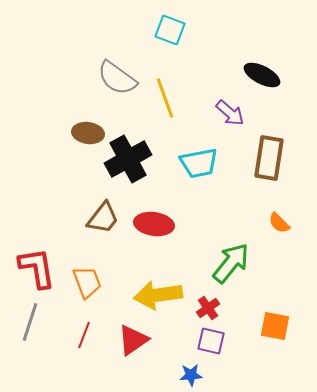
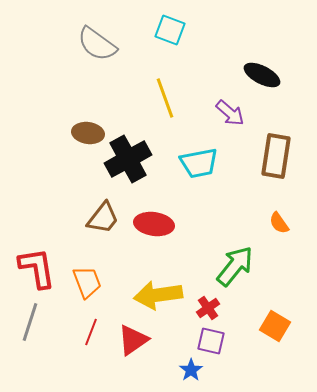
gray semicircle: moved 20 px left, 34 px up
brown rectangle: moved 7 px right, 2 px up
orange semicircle: rotated 10 degrees clockwise
green arrow: moved 4 px right, 3 px down
orange square: rotated 20 degrees clockwise
red line: moved 7 px right, 3 px up
blue star: moved 5 px up; rotated 30 degrees counterclockwise
